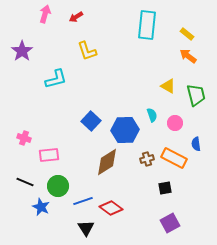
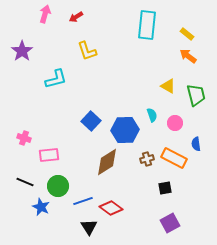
black triangle: moved 3 px right, 1 px up
